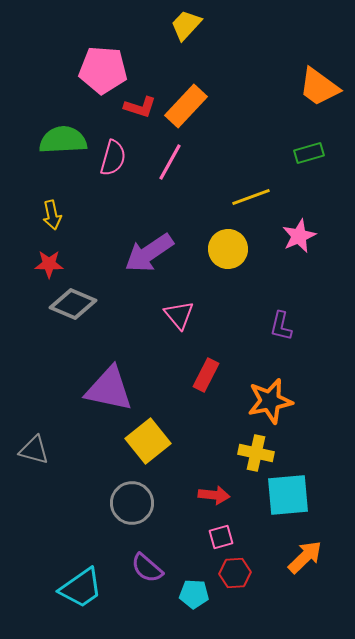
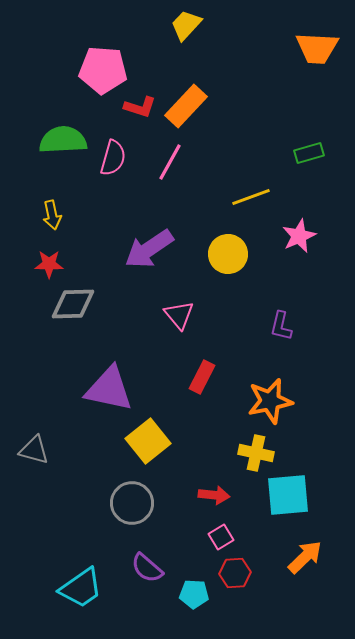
orange trapezoid: moved 2 px left, 39 px up; rotated 33 degrees counterclockwise
yellow circle: moved 5 px down
purple arrow: moved 4 px up
gray diamond: rotated 24 degrees counterclockwise
red rectangle: moved 4 px left, 2 px down
pink square: rotated 15 degrees counterclockwise
